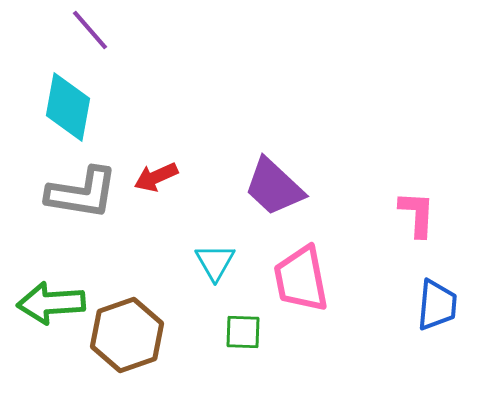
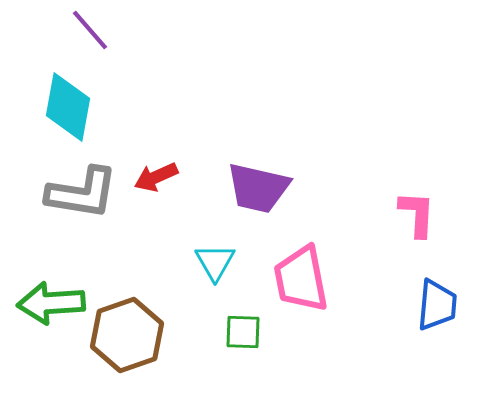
purple trapezoid: moved 16 px left, 1 px down; rotated 30 degrees counterclockwise
